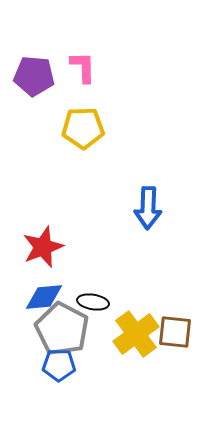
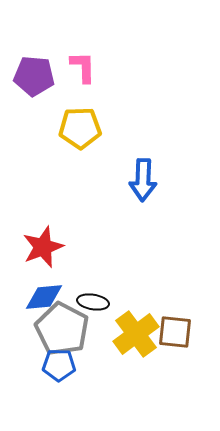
yellow pentagon: moved 3 px left
blue arrow: moved 5 px left, 28 px up
